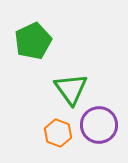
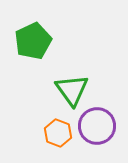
green triangle: moved 1 px right, 1 px down
purple circle: moved 2 px left, 1 px down
